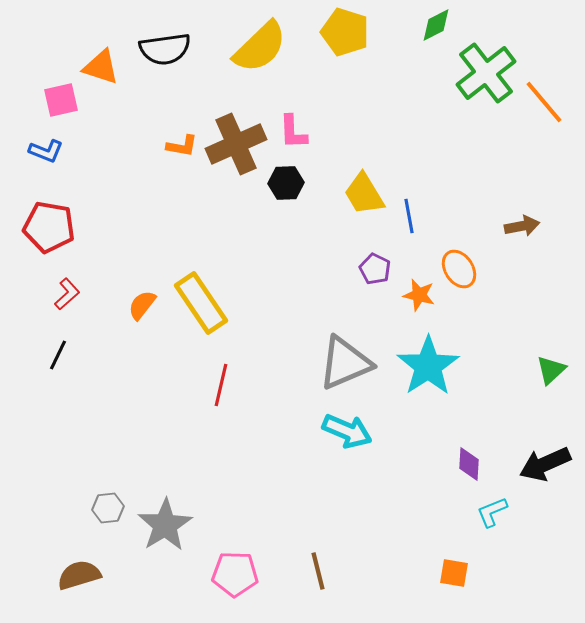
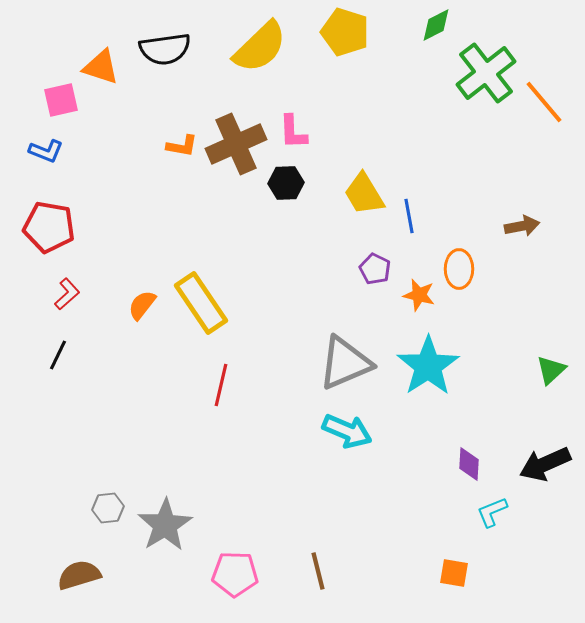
orange ellipse: rotated 33 degrees clockwise
